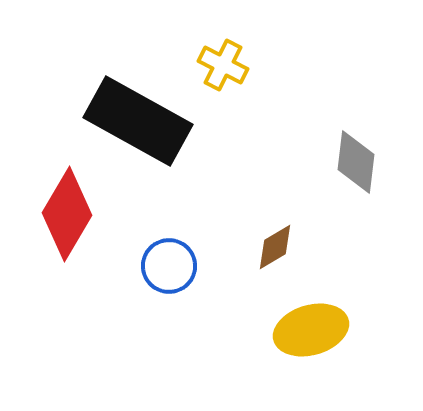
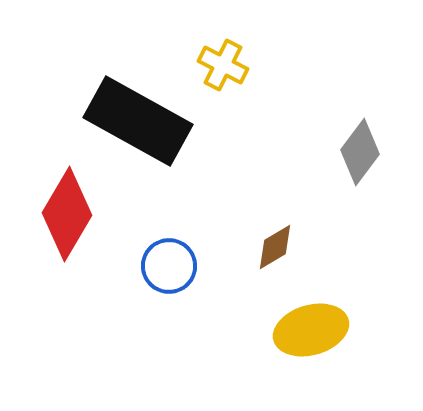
gray diamond: moved 4 px right, 10 px up; rotated 30 degrees clockwise
